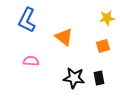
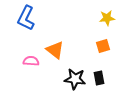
blue L-shape: moved 1 px left, 2 px up
orange triangle: moved 9 px left, 13 px down
black star: moved 1 px right, 1 px down
